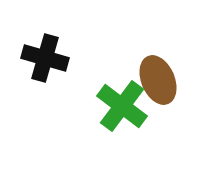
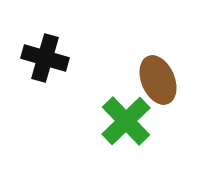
green cross: moved 4 px right, 15 px down; rotated 9 degrees clockwise
